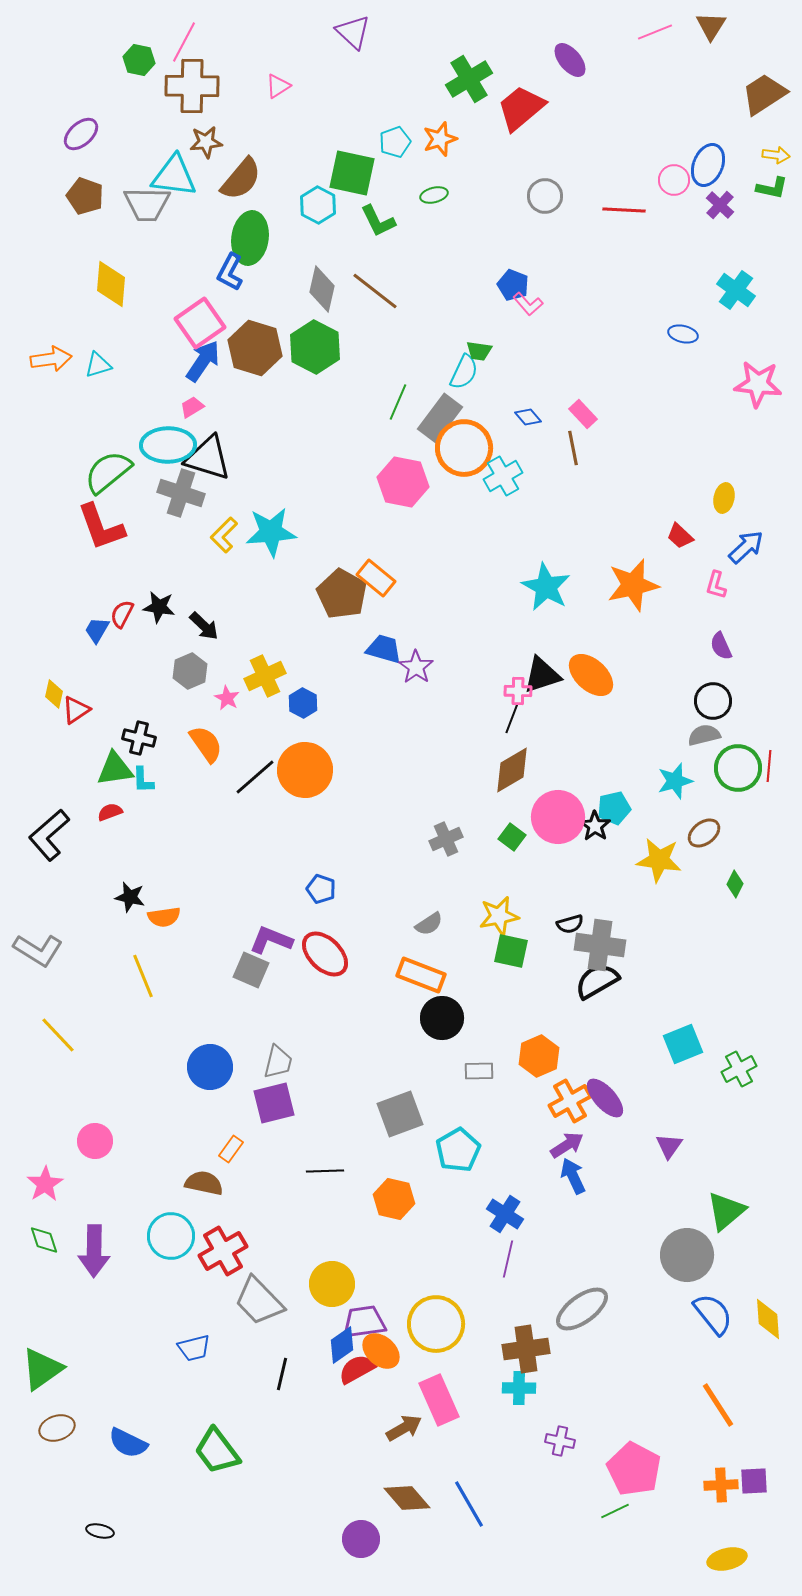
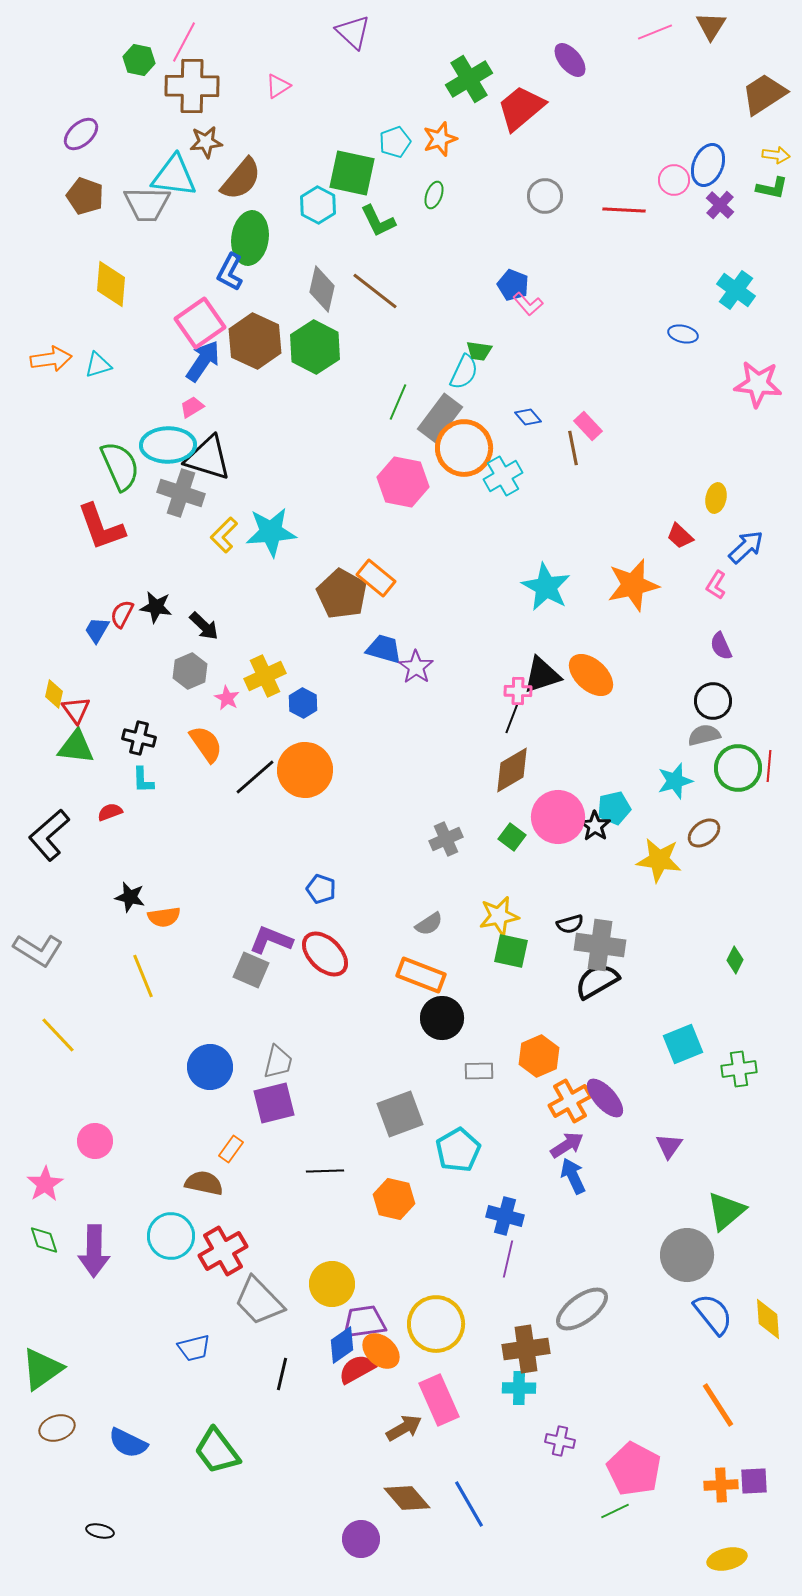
green ellipse at (434, 195): rotated 56 degrees counterclockwise
brown hexagon at (255, 348): moved 7 px up; rotated 8 degrees clockwise
pink rectangle at (583, 414): moved 5 px right, 12 px down
green semicircle at (108, 472): moved 12 px right, 6 px up; rotated 105 degrees clockwise
yellow ellipse at (724, 498): moved 8 px left
pink L-shape at (716, 585): rotated 16 degrees clockwise
black star at (159, 607): moved 3 px left
red triangle at (76, 710): rotated 32 degrees counterclockwise
green triangle at (115, 769): moved 39 px left, 22 px up; rotated 15 degrees clockwise
green diamond at (735, 884): moved 76 px down
green cross at (739, 1069): rotated 20 degrees clockwise
blue cross at (505, 1214): moved 2 px down; rotated 18 degrees counterclockwise
